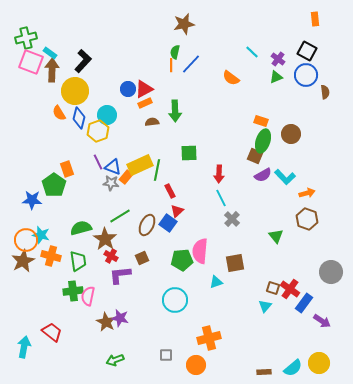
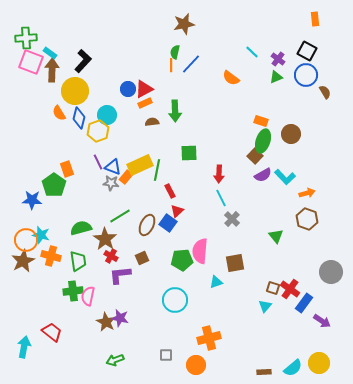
green cross at (26, 38): rotated 10 degrees clockwise
brown semicircle at (325, 92): rotated 24 degrees counterclockwise
brown square at (255, 156): rotated 21 degrees clockwise
